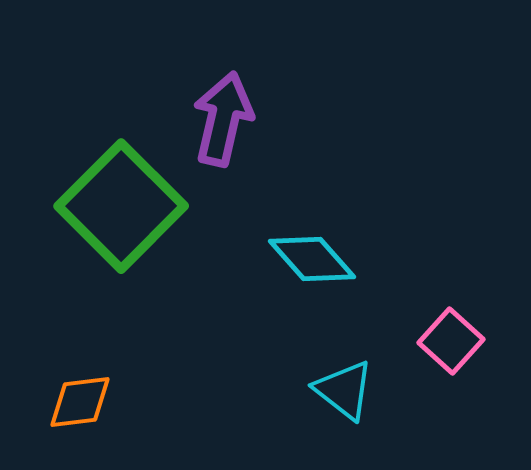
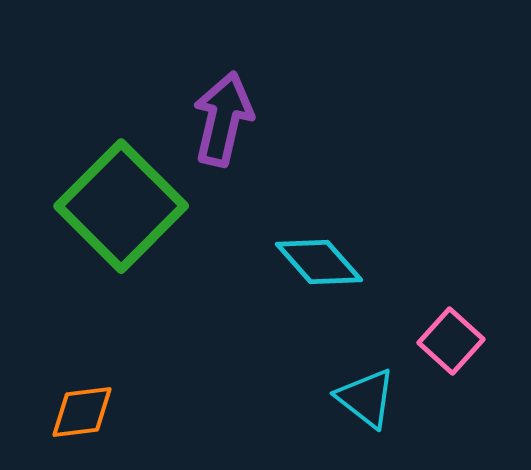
cyan diamond: moved 7 px right, 3 px down
cyan triangle: moved 22 px right, 8 px down
orange diamond: moved 2 px right, 10 px down
